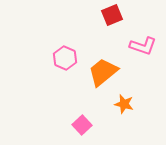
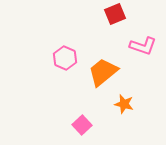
red square: moved 3 px right, 1 px up
